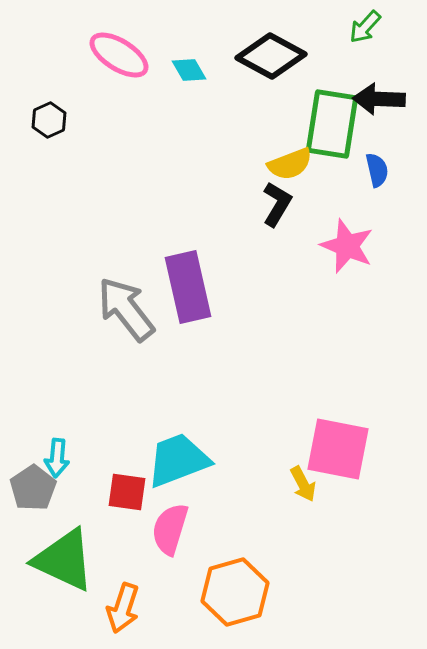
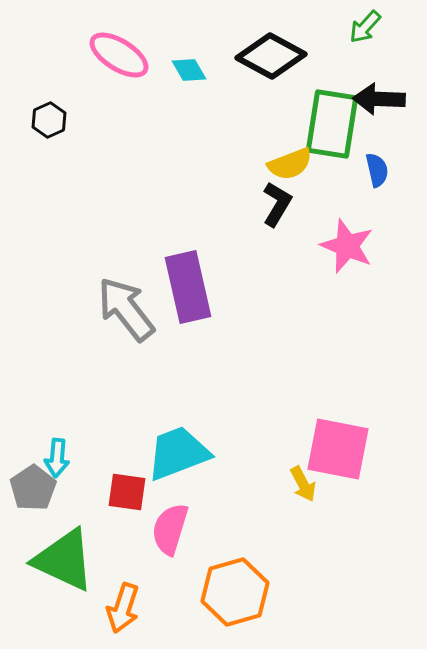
cyan trapezoid: moved 7 px up
